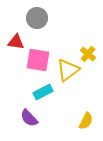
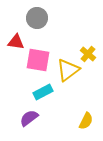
purple semicircle: rotated 96 degrees clockwise
